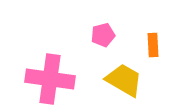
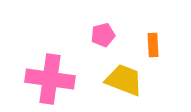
yellow trapezoid: rotated 9 degrees counterclockwise
